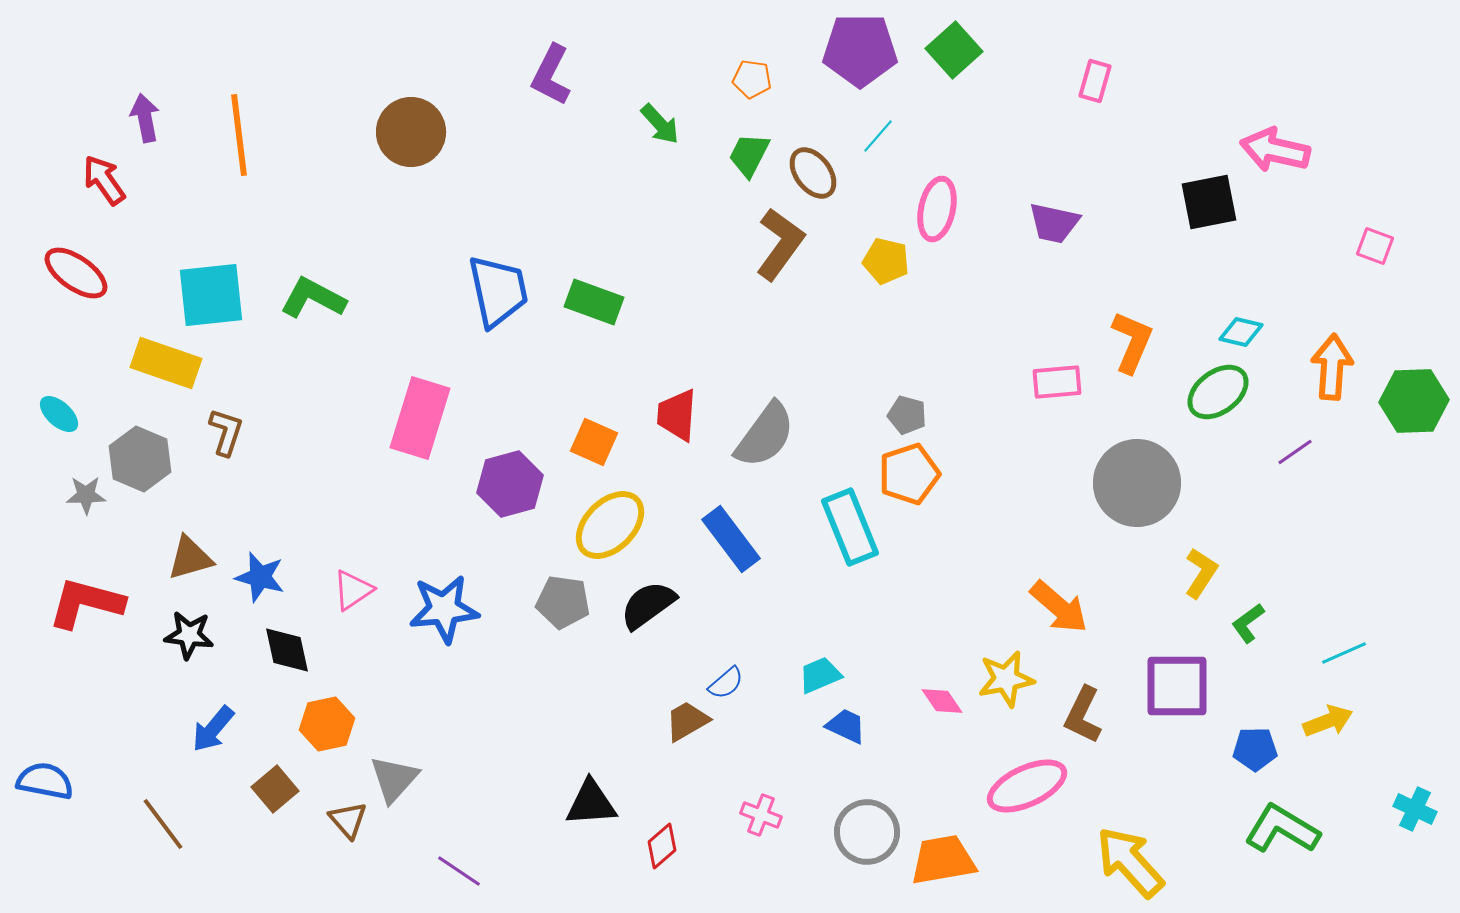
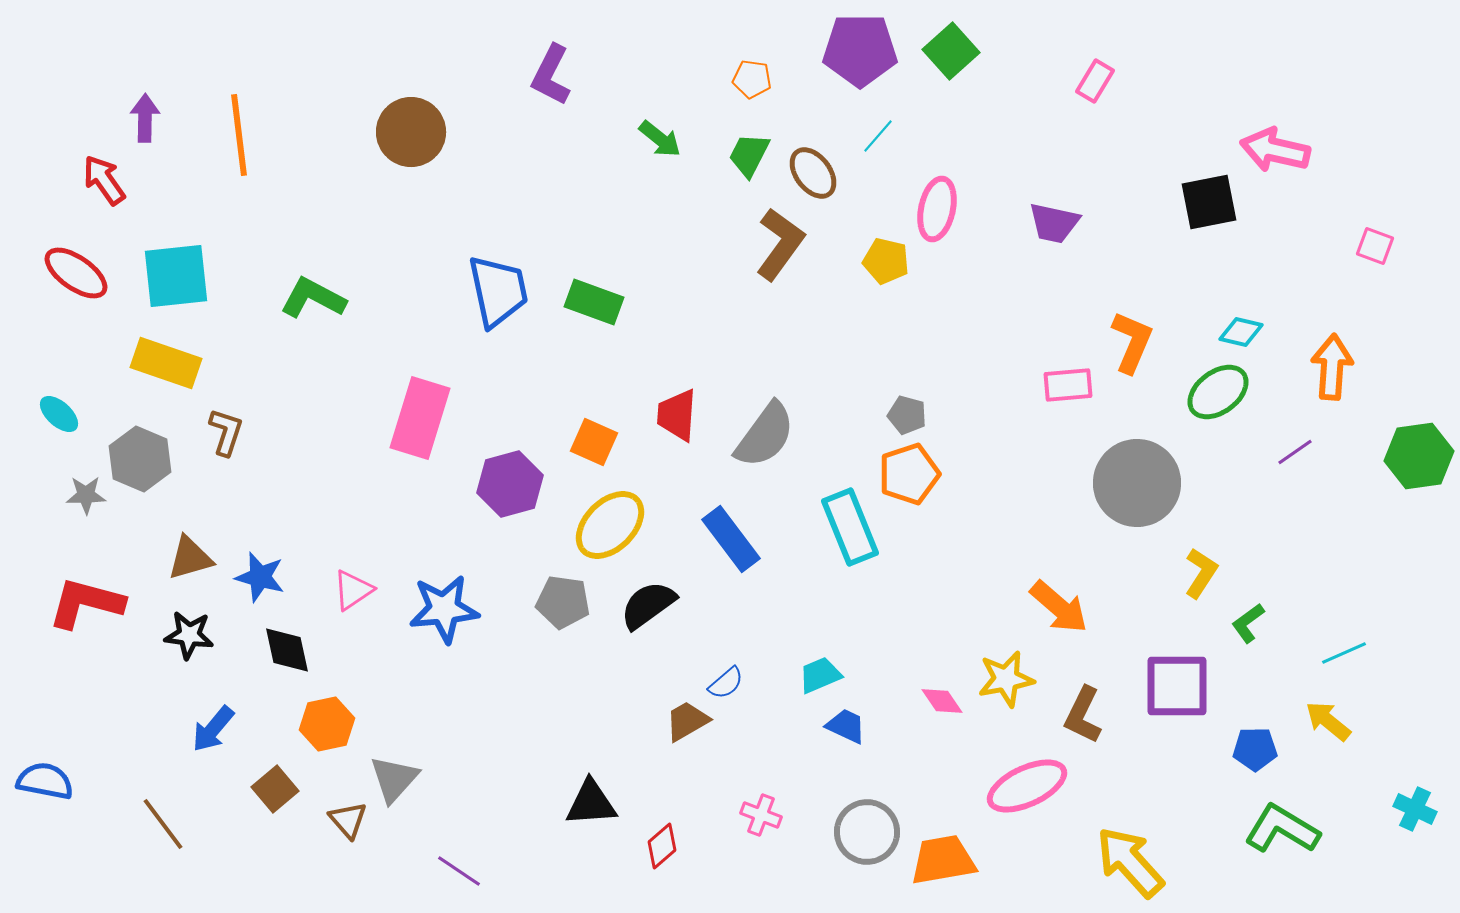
green square at (954, 50): moved 3 px left, 1 px down
pink rectangle at (1095, 81): rotated 15 degrees clockwise
purple arrow at (145, 118): rotated 12 degrees clockwise
green arrow at (660, 124): moved 15 px down; rotated 9 degrees counterclockwise
cyan square at (211, 295): moved 35 px left, 19 px up
pink rectangle at (1057, 382): moved 11 px right, 3 px down
green hexagon at (1414, 401): moved 5 px right, 55 px down; rotated 6 degrees counterclockwise
yellow arrow at (1328, 721): rotated 120 degrees counterclockwise
